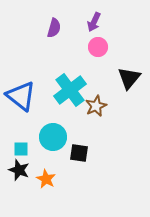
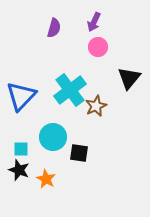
blue triangle: rotated 36 degrees clockwise
